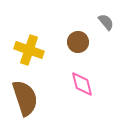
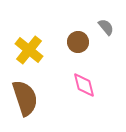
gray semicircle: moved 5 px down
yellow cross: rotated 20 degrees clockwise
pink diamond: moved 2 px right, 1 px down
